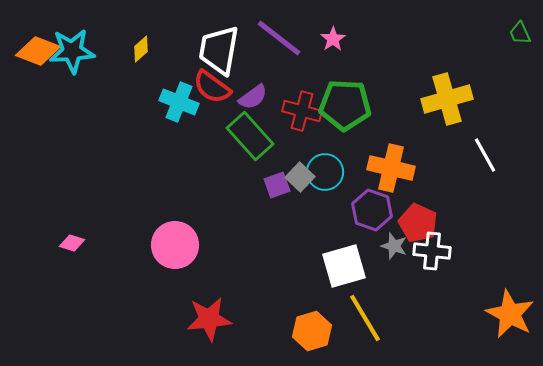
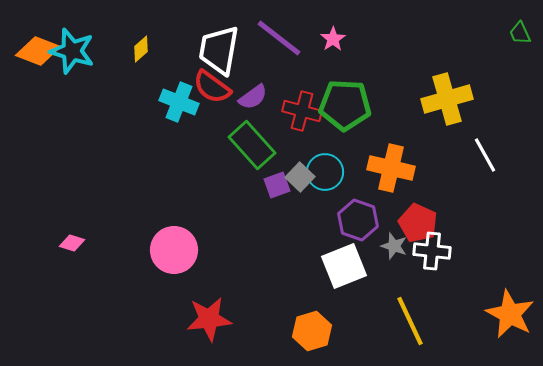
cyan star: rotated 21 degrees clockwise
green rectangle: moved 2 px right, 9 px down
purple hexagon: moved 14 px left, 10 px down
pink circle: moved 1 px left, 5 px down
white square: rotated 6 degrees counterclockwise
yellow line: moved 45 px right, 3 px down; rotated 6 degrees clockwise
